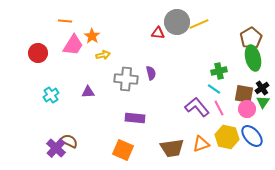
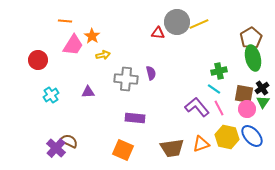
red circle: moved 7 px down
